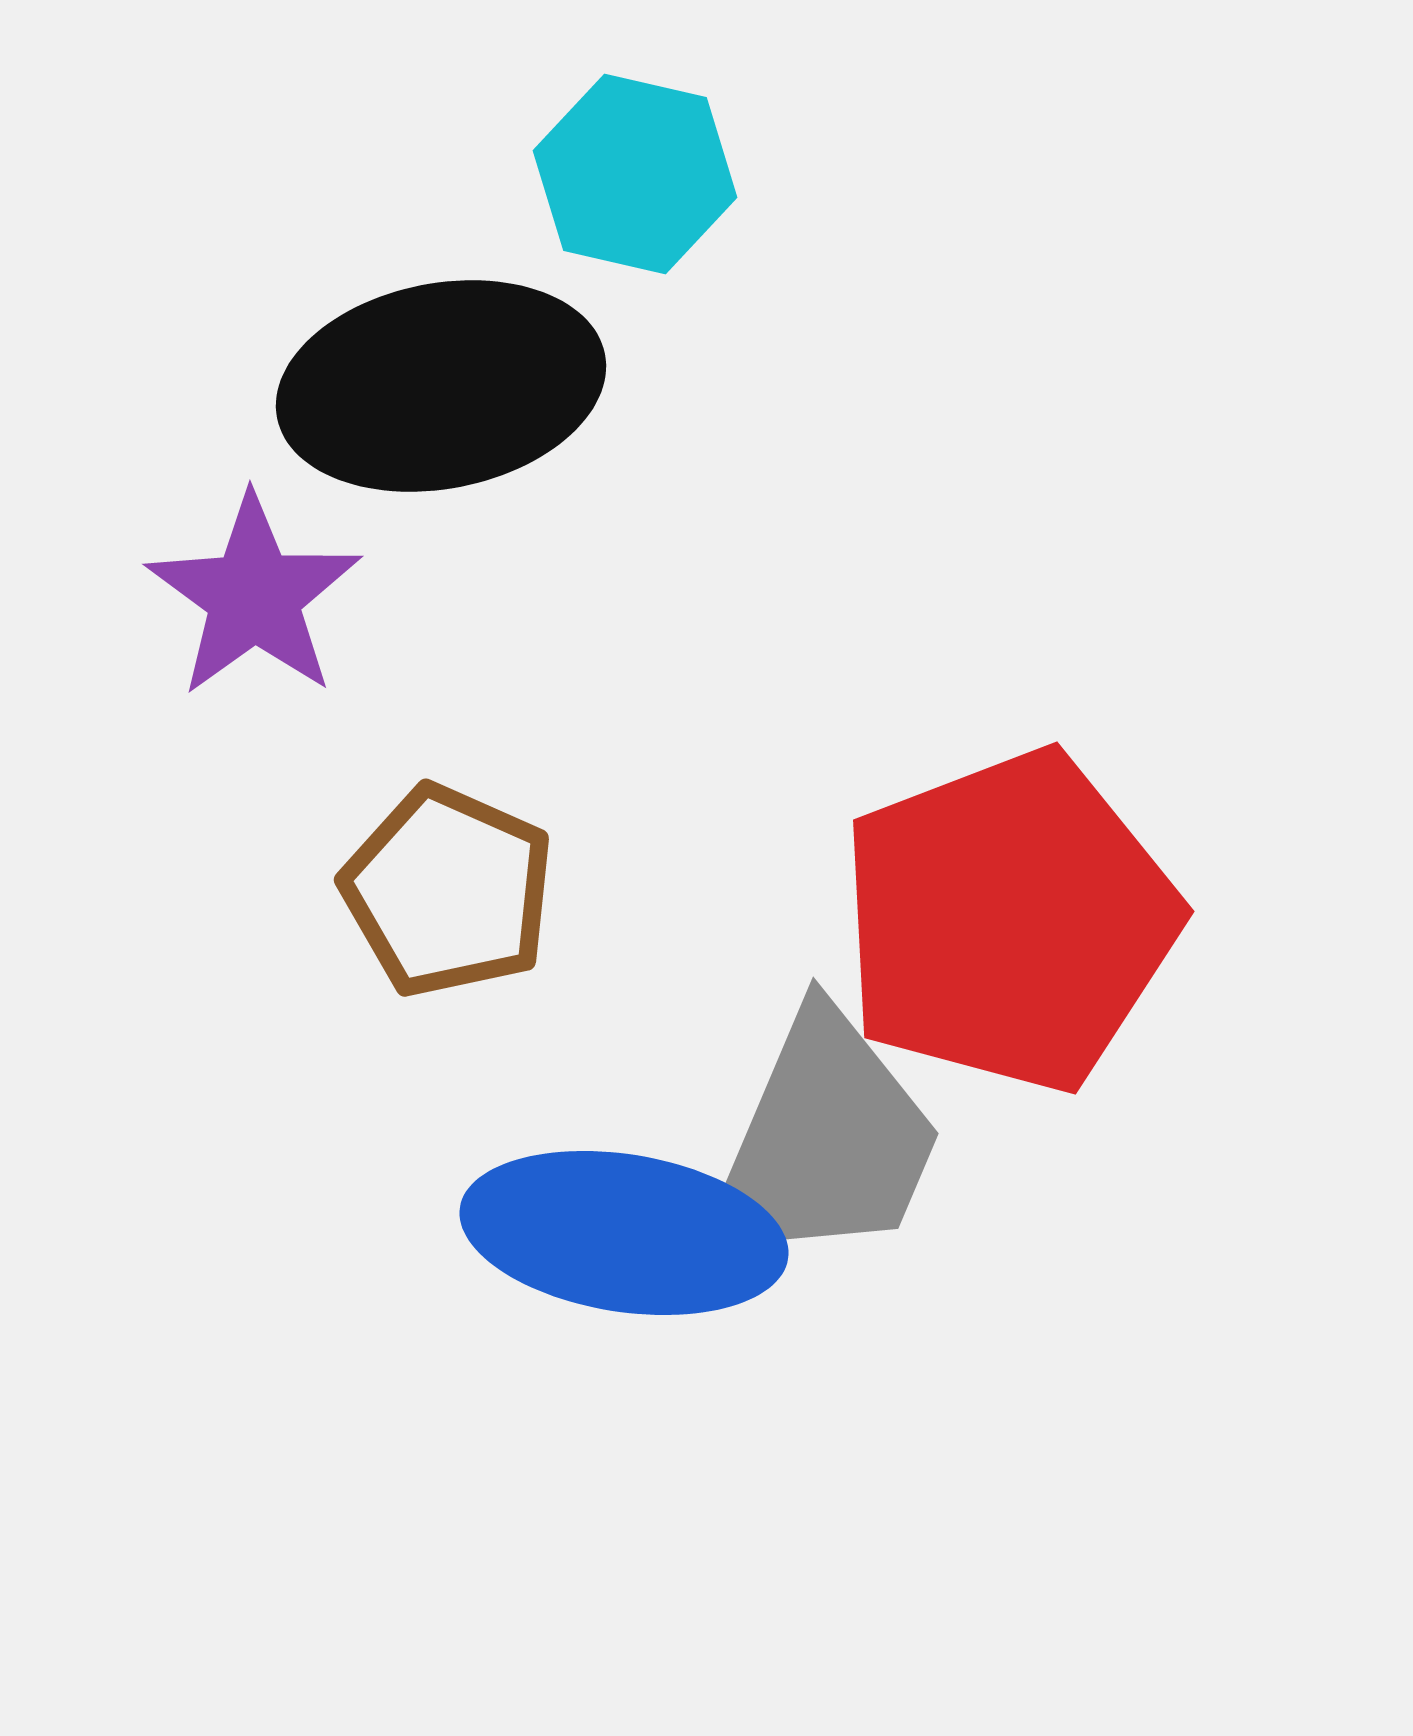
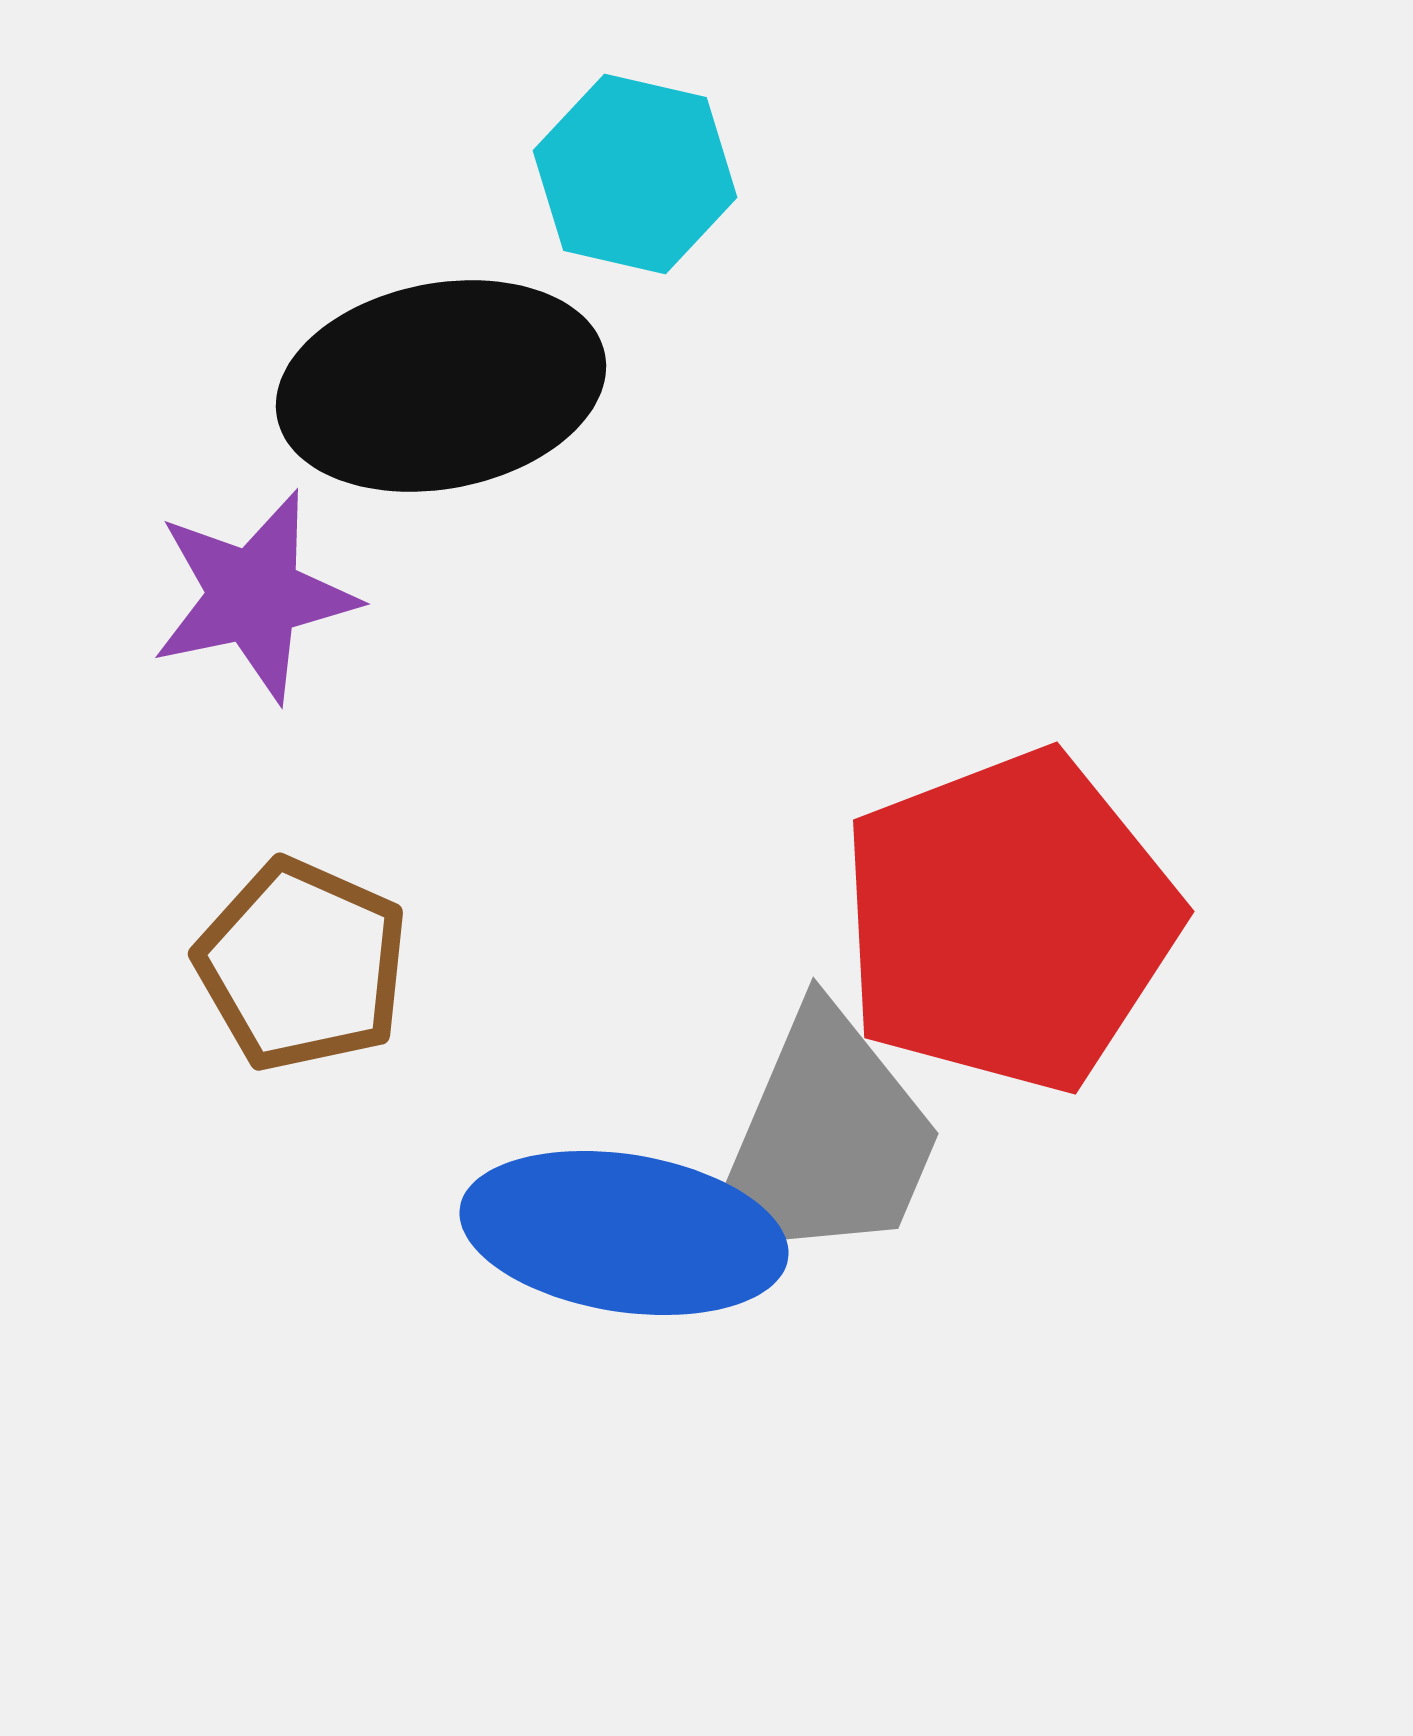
purple star: rotated 24 degrees clockwise
brown pentagon: moved 146 px left, 74 px down
